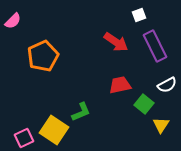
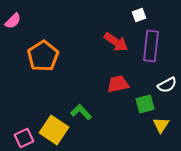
purple rectangle: moved 4 px left; rotated 32 degrees clockwise
orange pentagon: rotated 8 degrees counterclockwise
red trapezoid: moved 2 px left, 1 px up
green square: moved 1 px right; rotated 36 degrees clockwise
green L-shape: rotated 110 degrees counterclockwise
